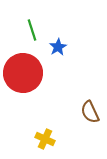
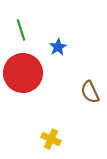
green line: moved 11 px left
brown semicircle: moved 20 px up
yellow cross: moved 6 px right
